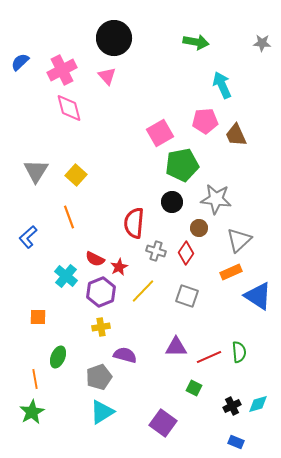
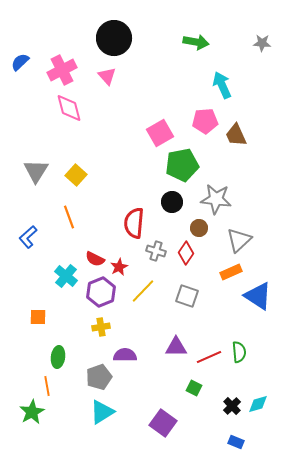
purple semicircle at (125, 355): rotated 15 degrees counterclockwise
green ellipse at (58, 357): rotated 15 degrees counterclockwise
orange line at (35, 379): moved 12 px right, 7 px down
black cross at (232, 406): rotated 18 degrees counterclockwise
